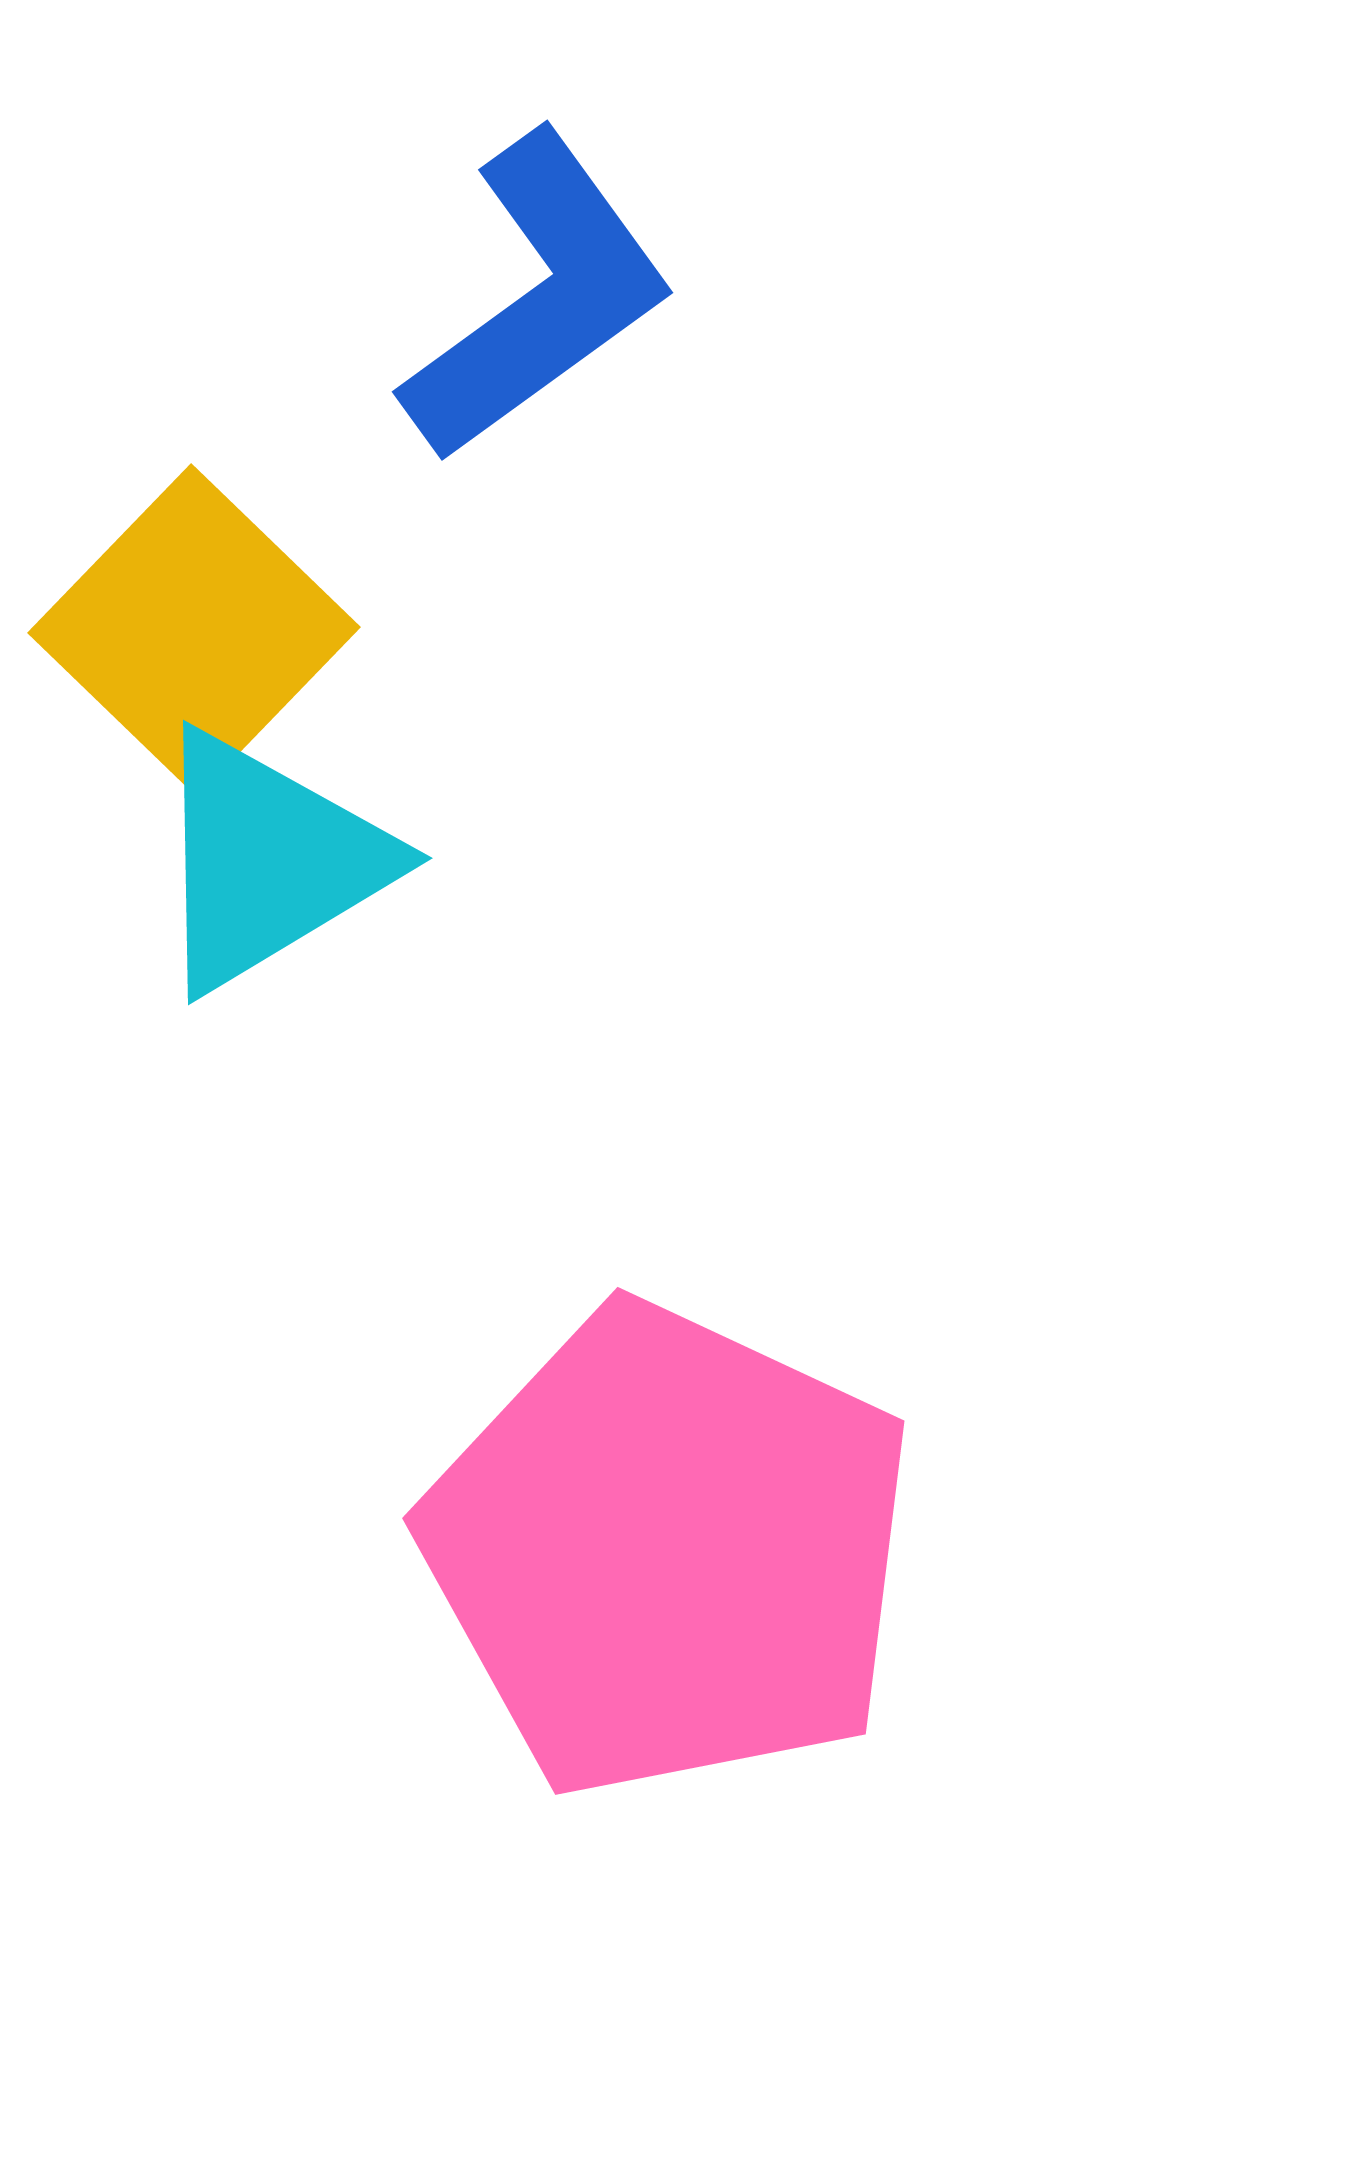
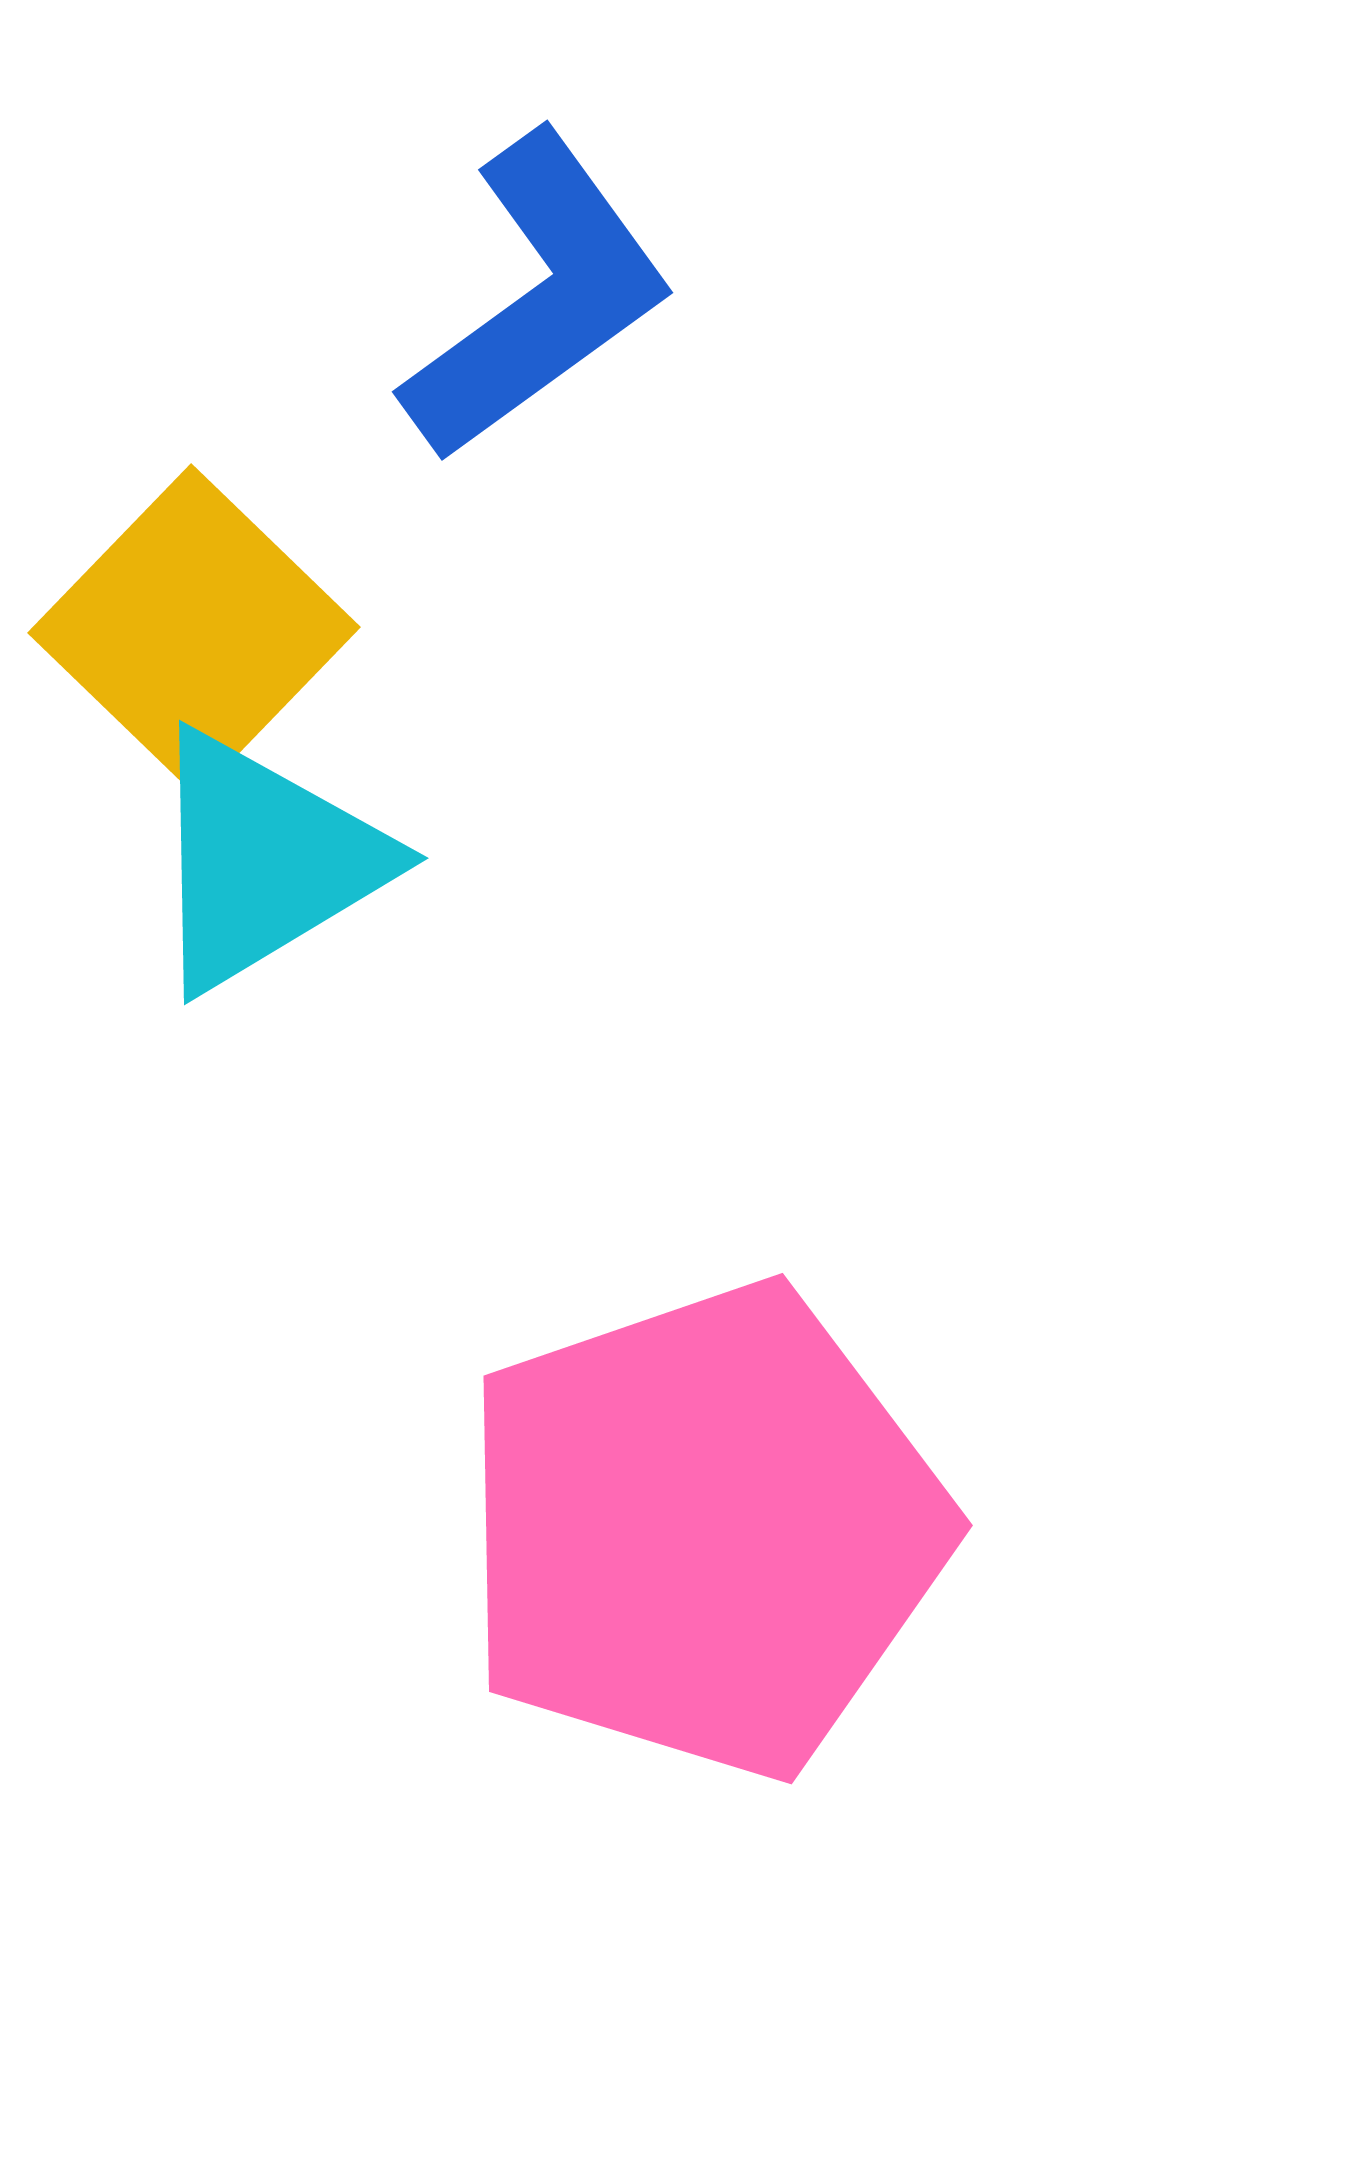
cyan triangle: moved 4 px left
pink pentagon: moved 35 px right, 21 px up; rotated 28 degrees clockwise
